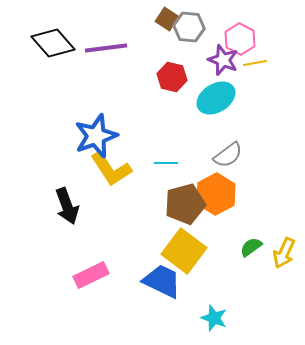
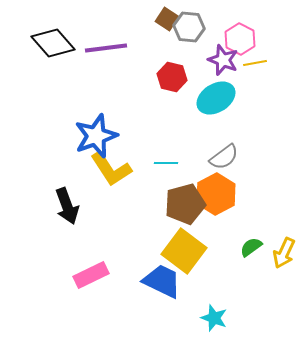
gray semicircle: moved 4 px left, 2 px down
